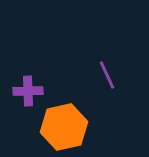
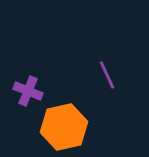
purple cross: rotated 24 degrees clockwise
